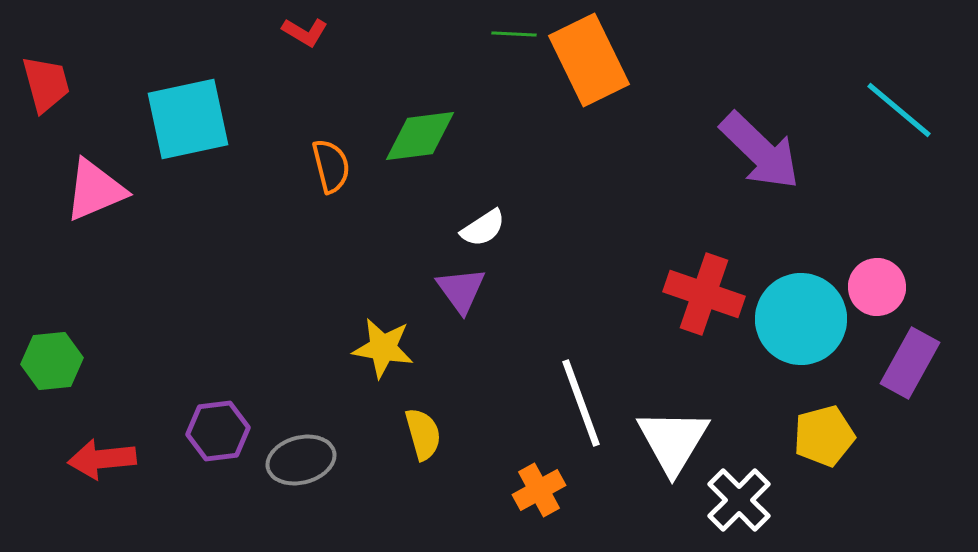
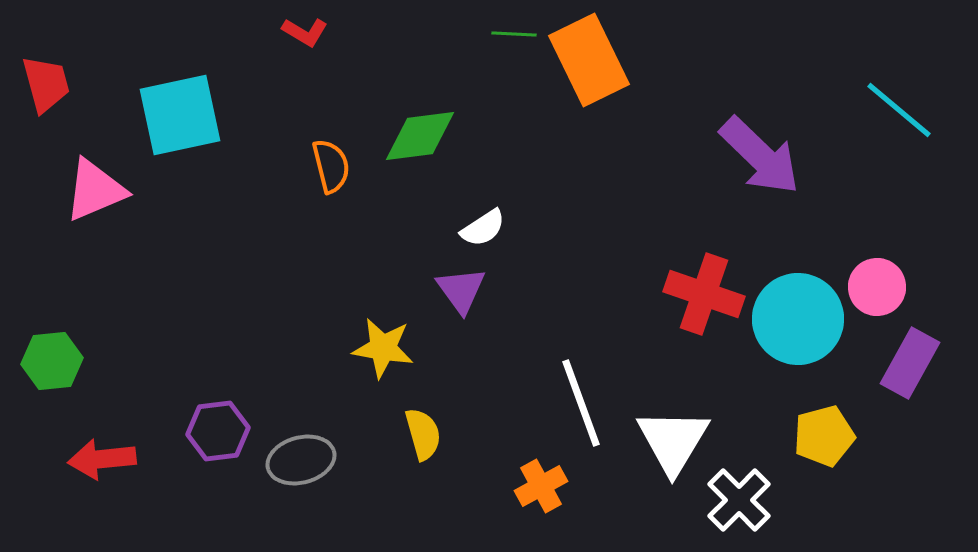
cyan square: moved 8 px left, 4 px up
purple arrow: moved 5 px down
cyan circle: moved 3 px left
orange cross: moved 2 px right, 4 px up
